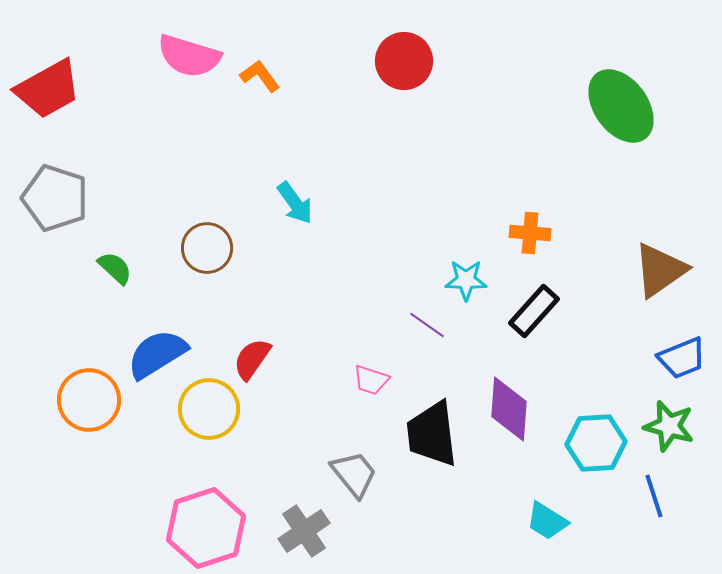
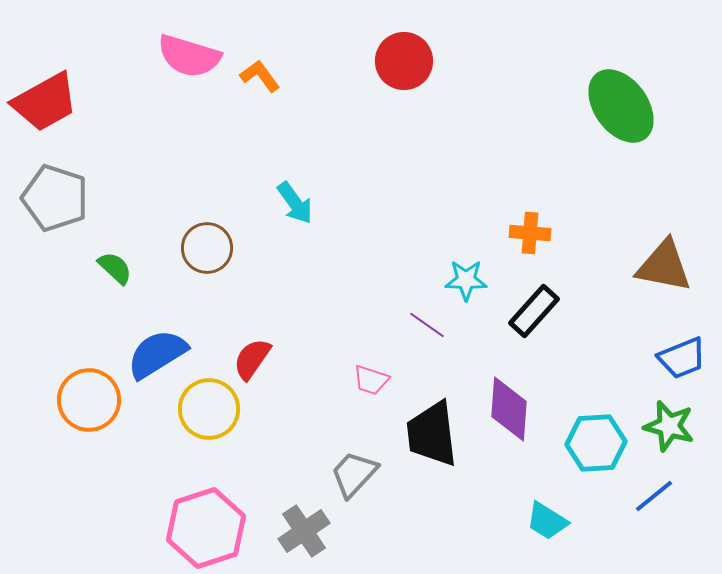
red trapezoid: moved 3 px left, 13 px down
brown triangle: moved 4 px right, 4 px up; rotated 46 degrees clockwise
gray trapezoid: rotated 98 degrees counterclockwise
blue line: rotated 69 degrees clockwise
